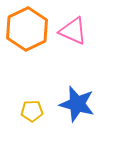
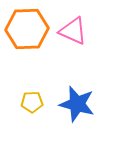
orange hexagon: rotated 24 degrees clockwise
yellow pentagon: moved 9 px up
